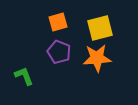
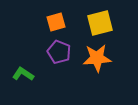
orange square: moved 2 px left
yellow square: moved 5 px up
green L-shape: moved 1 px left, 2 px up; rotated 35 degrees counterclockwise
